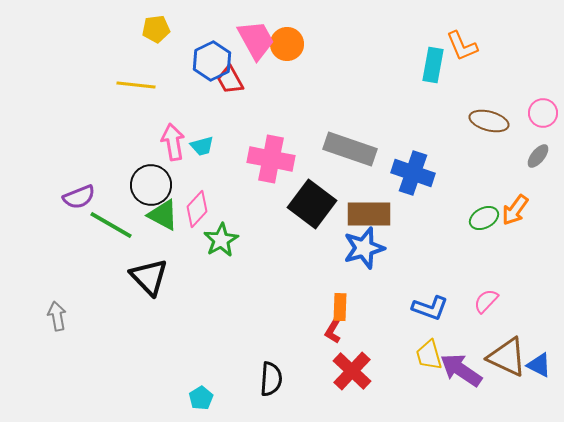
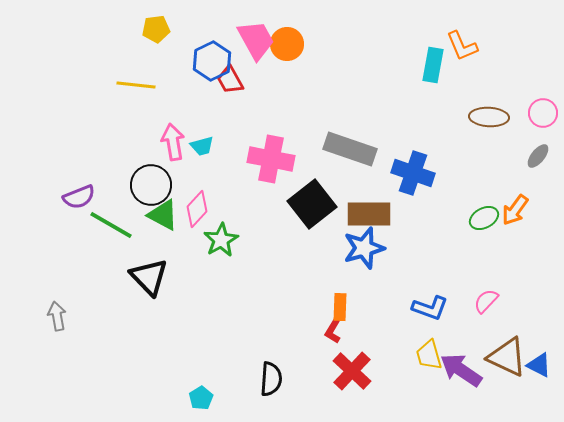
brown ellipse: moved 4 px up; rotated 12 degrees counterclockwise
black square: rotated 15 degrees clockwise
